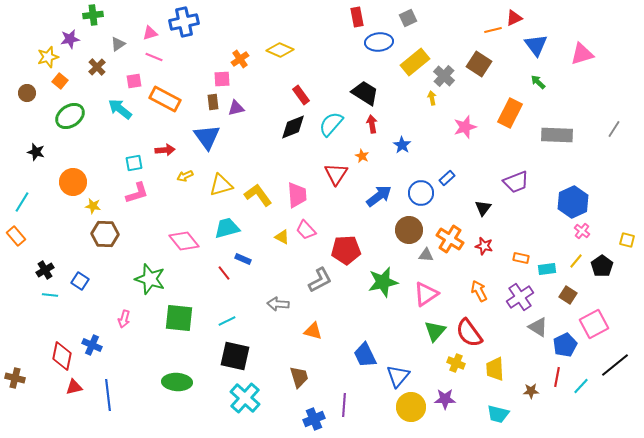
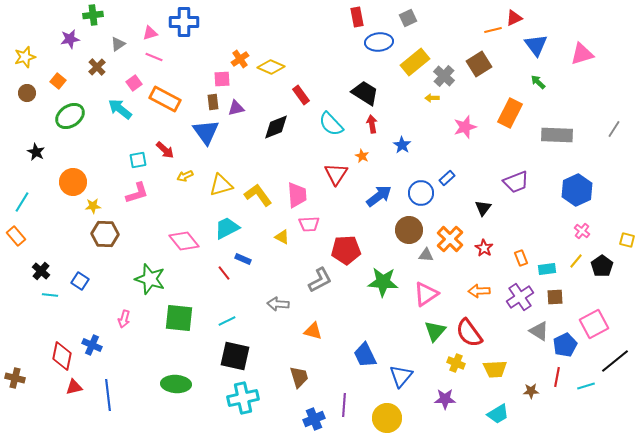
blue cross at (184, 22): rotated 12 degrees clockwise
yellow diamond at (280, 50): moved 9 px left, 17 px down
yellow star at (48, 57): moved 23 px left
brown square at (479, 64): rotated 25 degrees clockwise
orange square at (60, 81): moved 2 px left
pink square at (134, 81): moved 2 px down; rotated 28 degrees counterclockwise
yellow arrow at (432, 98): rotated 80 degrees counterclockwise
cyan semicircle at (331, 124): rotated 84 degrees counterclockwise
black diamond at (293, 127): moved 17 px left
blue triangle at (207, 137): moved 1 px left, 5 px up
red arrow at (165, 150): rotated 48 degrees clockwise
black star at (36, 152): rotated 12 degrees clockwise
cyan square at (134, 163): moved 4 px right, 3 px up
blue hexagon at (573, 202): moved 4 px right, 12 px up
yellow star at (93, 206): rotated 14 degrees counterclockwise
cyan trapezoid at (227, 228): rotated 12 degrees counterclockwise
pink trapezoid at (306, 230): moved 3 px right, 6 px up; rotated 50 degrees counterclockwise
orange cross at (450, 239): rotated 12 degrees clockwise
red star at (484, 246): moved 2 px down; rotated 18 degrees clockwise
orange rectangle at (521, 258): rotated 56 degrees clockwise
black cross at (45, 270): moved 4 px left, 1 px down; rotated 18 degrees counterclockwise
green star at (383, 282): rotated 16 degrees clockwise
orange arrow at (479, 291): rotated 65 degrees counterclockwise
brown square at (568, 295): moved 13 px left, 2 px down; rotated 36 degrees counterclockwise
gray triangle at (538, 327): moved 1 px right, 4 px down
black line at (615, 365): moved 4 px up
yellow trapezoid at (495, 369): rotated 90 degrees counterclockwise
blue triangle at (398, 376): moved 3 px right
green ellipse at (177, 382): moved 1 px left, 2 px down
cyan line at (581, 386): moved 5 px right; rotated 30 degrees clockwise
cyan cross at (245, 398): moved 2 px left; rotated 36 degrees clockwise
yellow circle at (411, 407): moved 24 px left, 11 px down
cyan trapezoid at (498, 414): rotated 45 degrees counterclockwise
